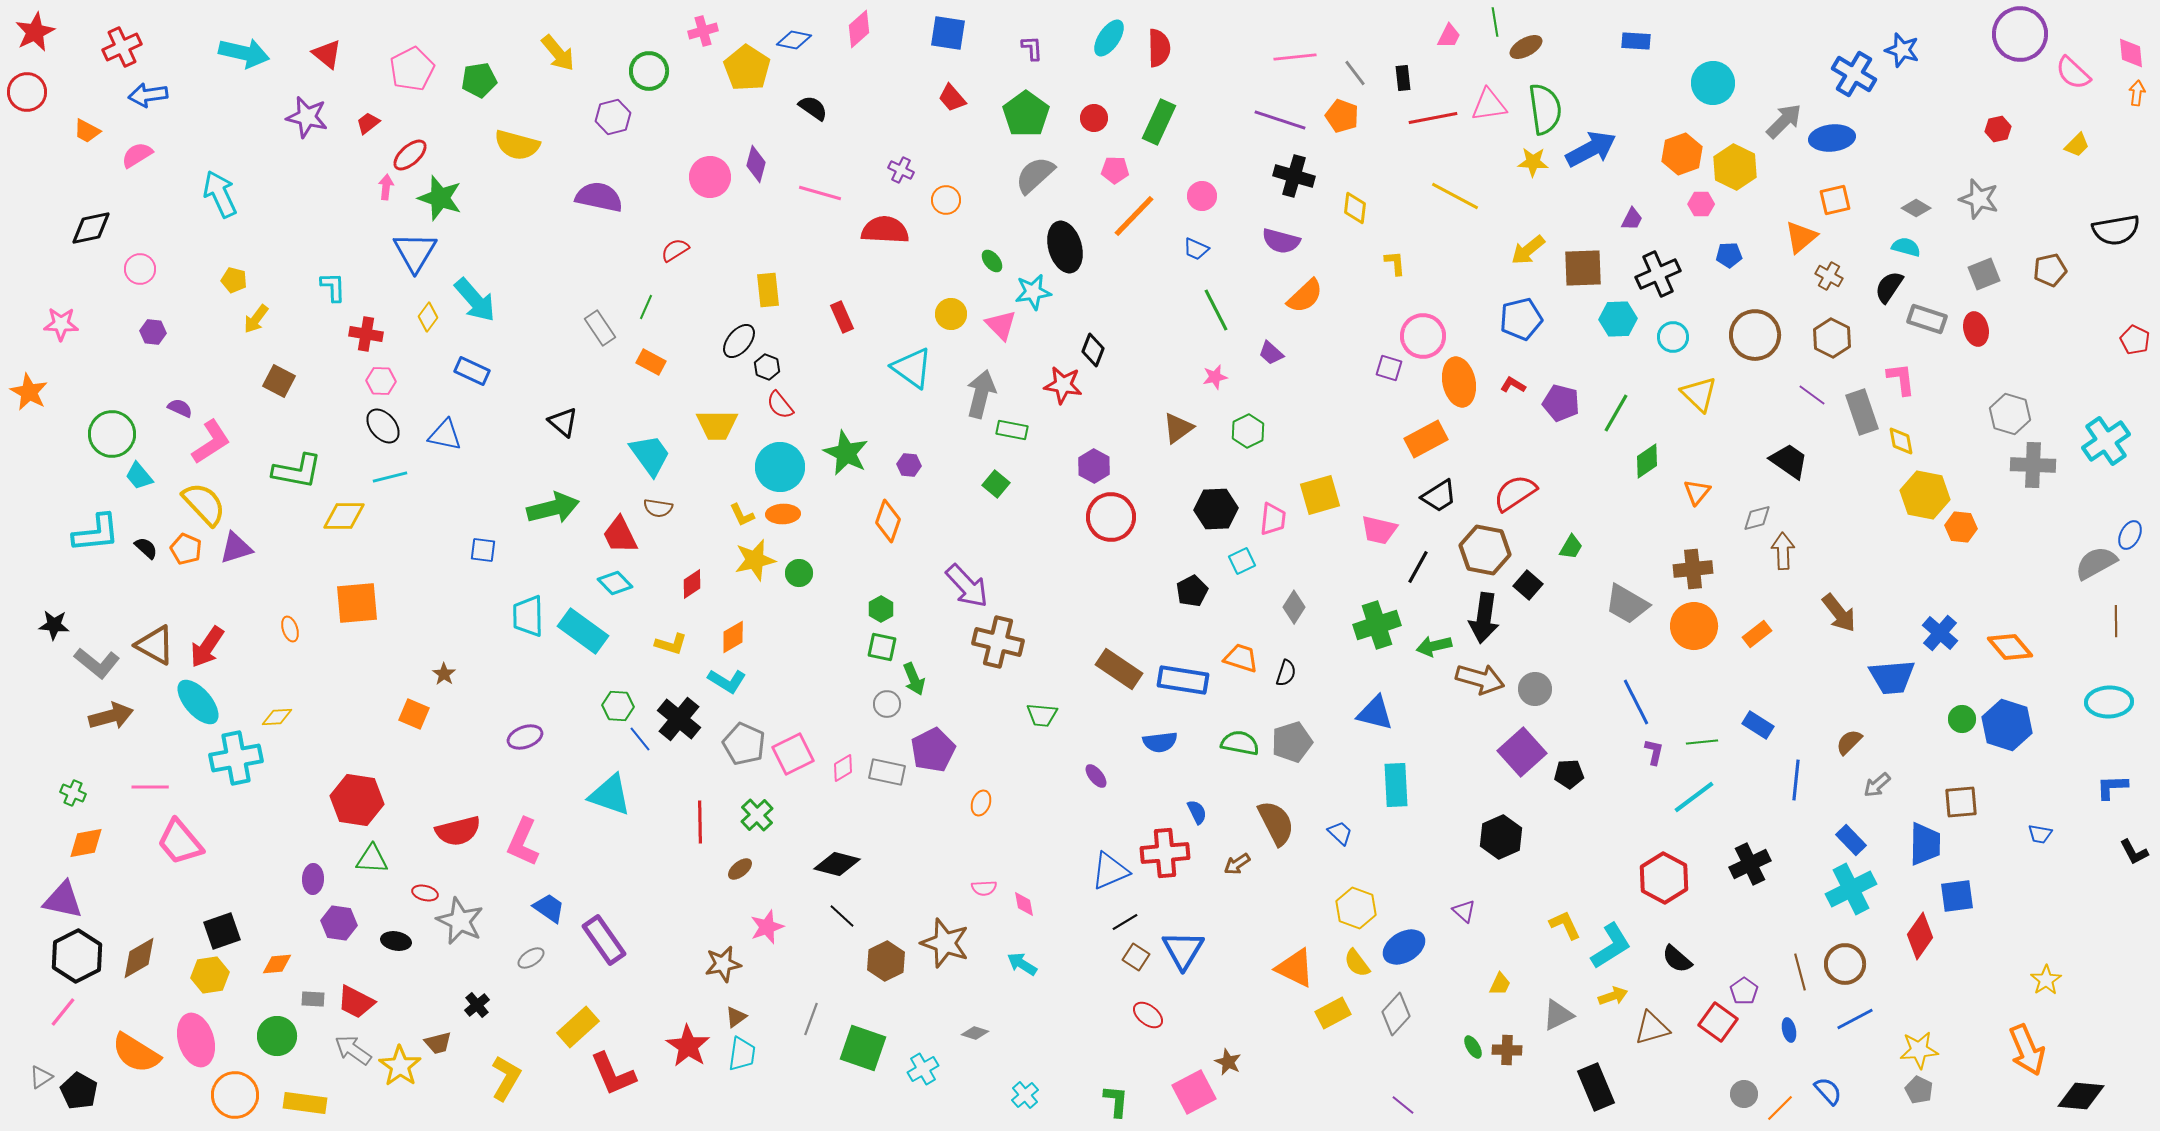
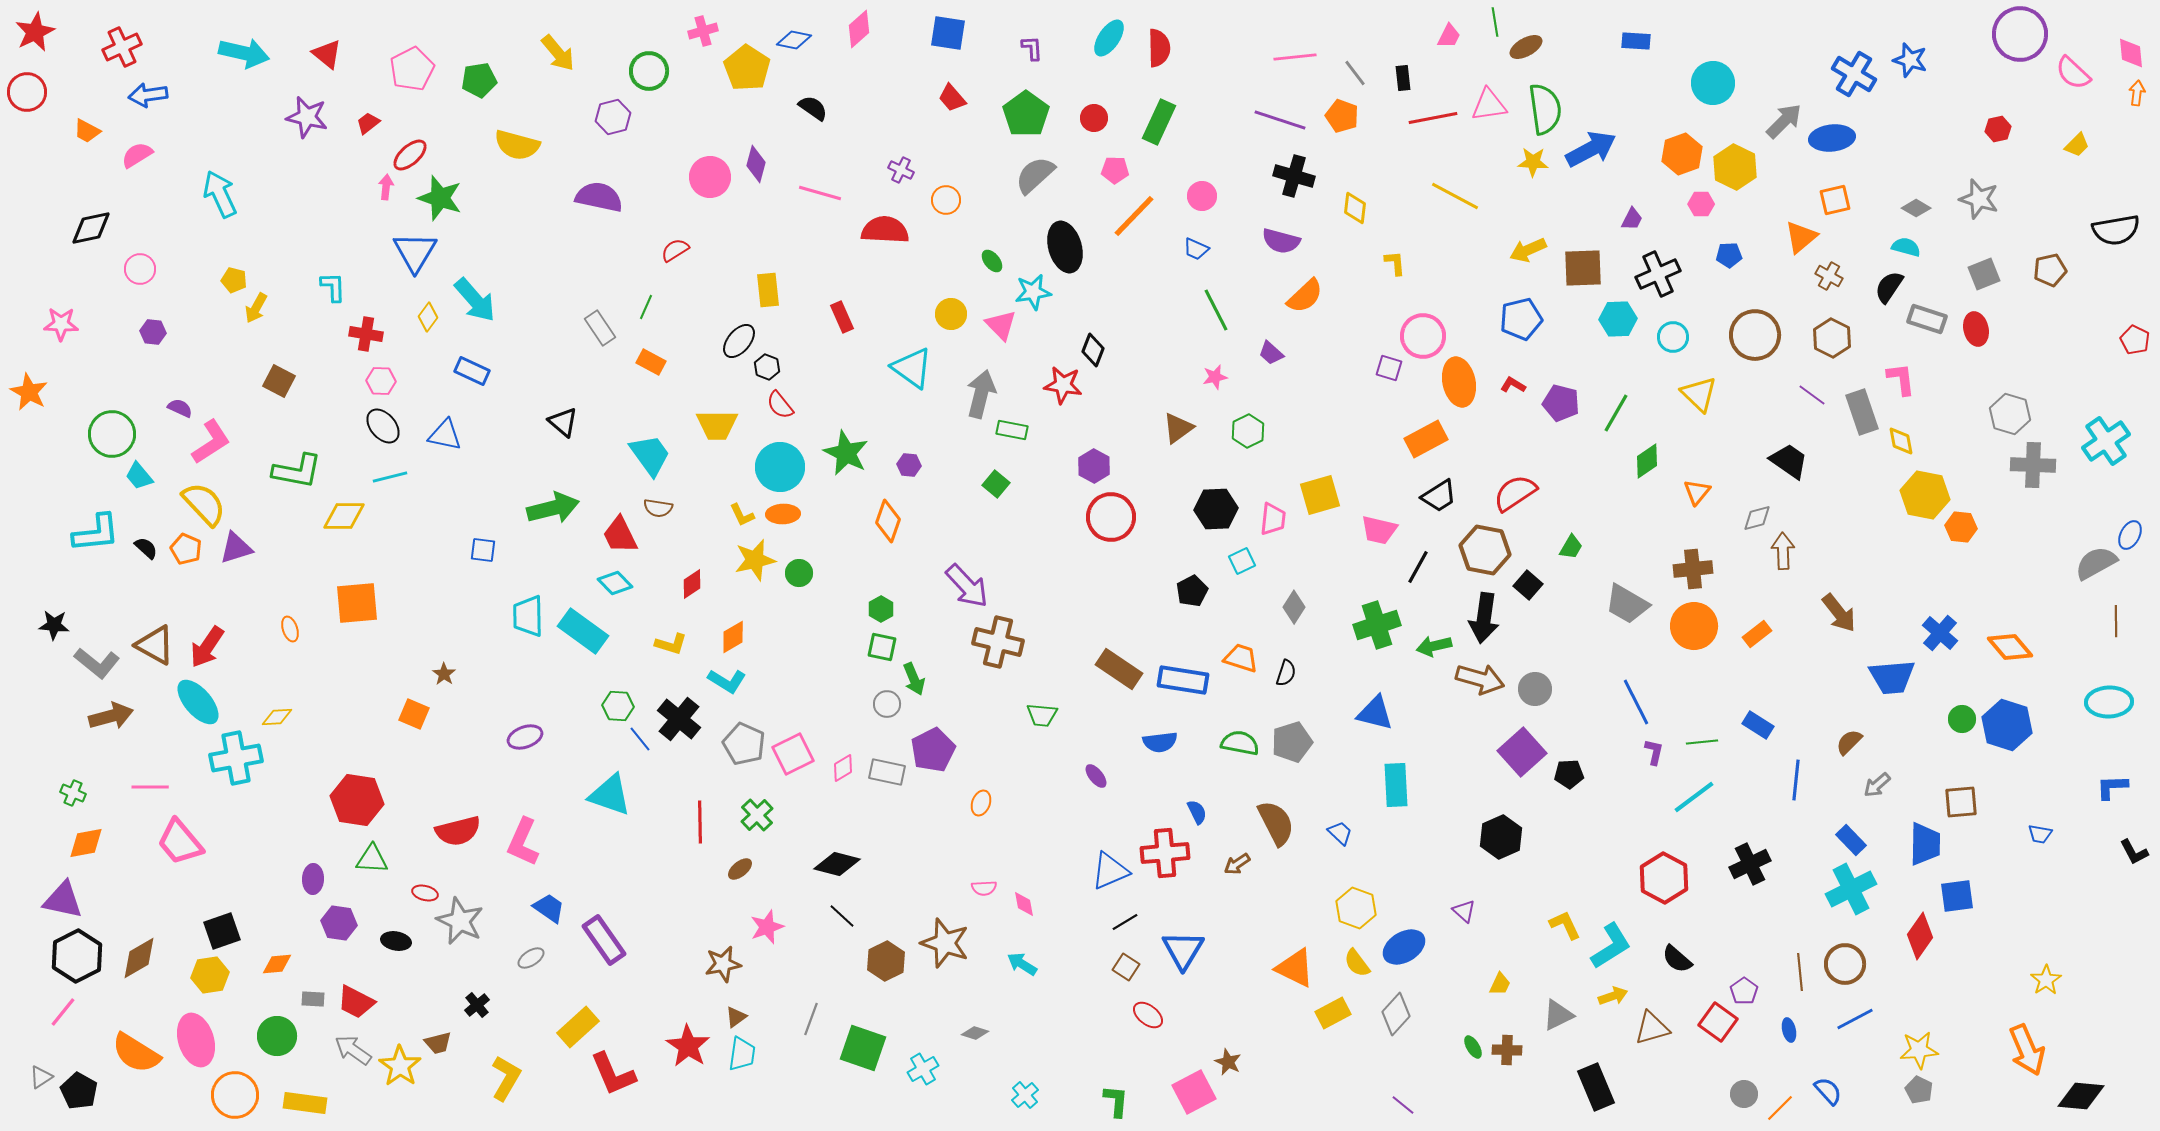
blue star at (1902, 50): moved 8 px right, 10 px down
yellow arrow at (1528, 250): rotated 15 degrees clockwise
yellow arrow at (256, 319): moved 11 px up; rotated 8 degrees counterclockwise
brown square at (1136, 957): moved 10 px left, 10 px down
brown line at (1800, 972): rotated 9 degrees clockwise
